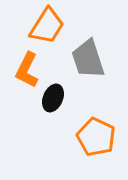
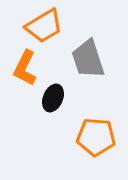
orange trapezoid: moved 3 px left; rotated 27 degrees clockwise
orange L-shape: moved 2 px left, 2 px up
orange pentagon: rotated 21 degrees counterclockwise
